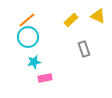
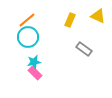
yellow rectangle: moved 1 px left; rotated 24 degrees counterclockwise
gray rectangle: rotated 35 degrees counterclockwise
pink rectangle: moved 10 px left, 5 px up; rotated 56 degrees clockwise
